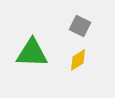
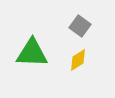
gray square: rotated 10 degrees clockwise
